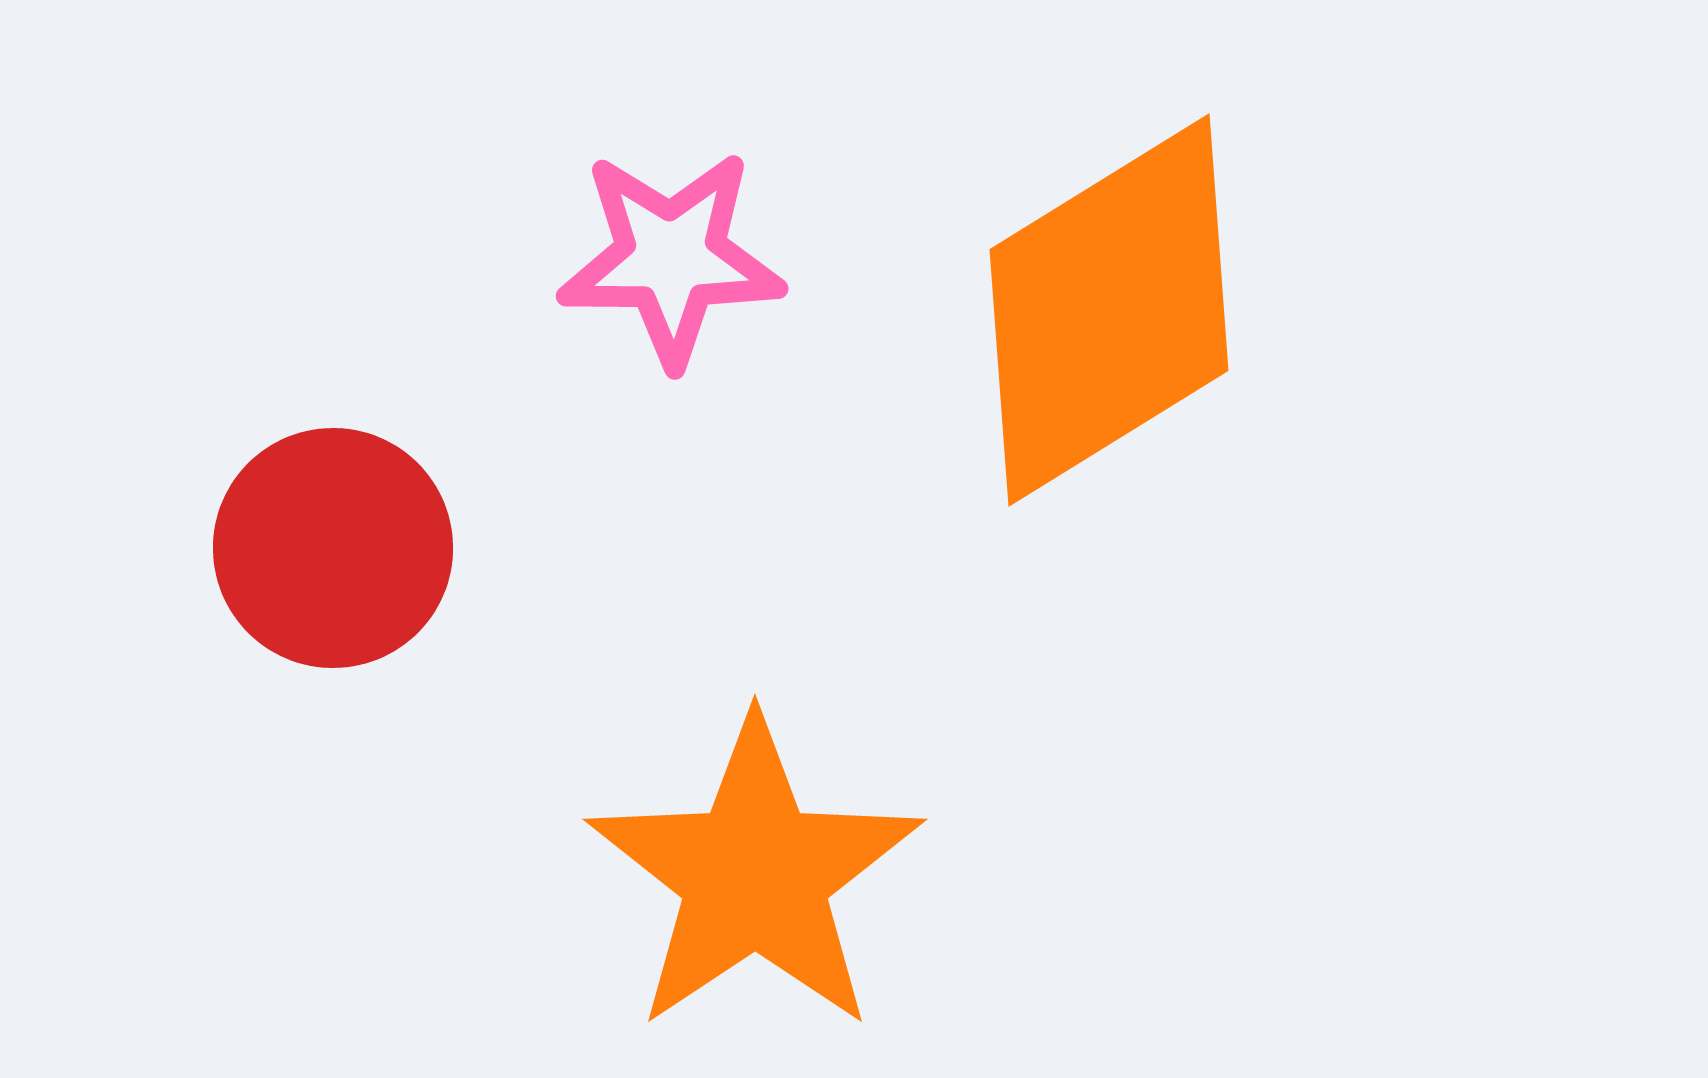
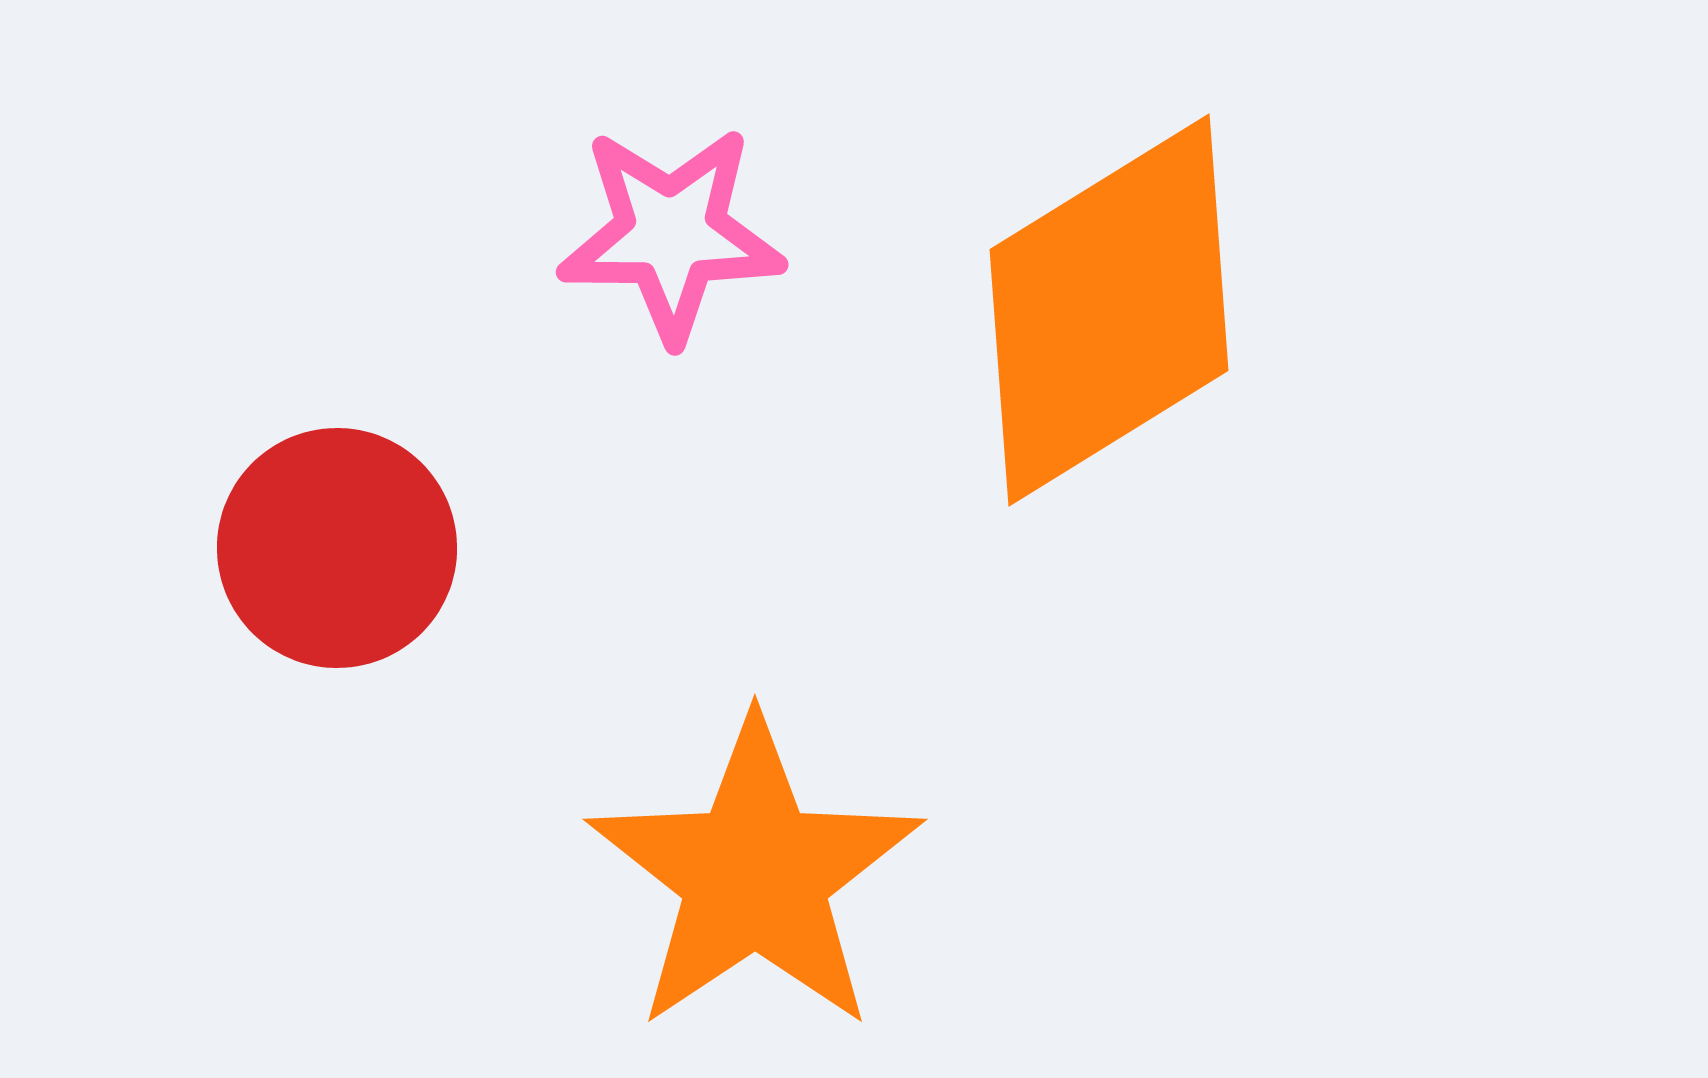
pink star: moved 24 px up
red circle: moved 4 px right
